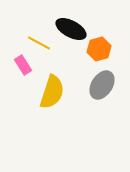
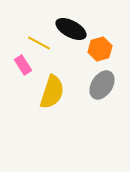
orange hexagon: moved 1 px right
